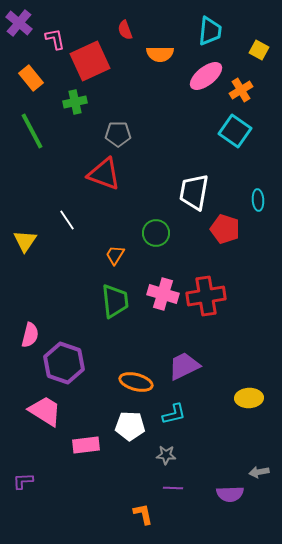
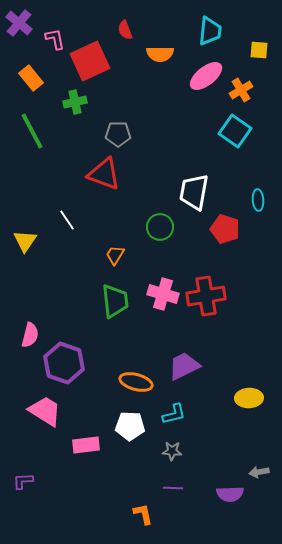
yellow square: rotated 24 degrees counterclockwise
green circle: moved 4 px right, 6 px up
gray star: moved 6 px right, 4 px up
